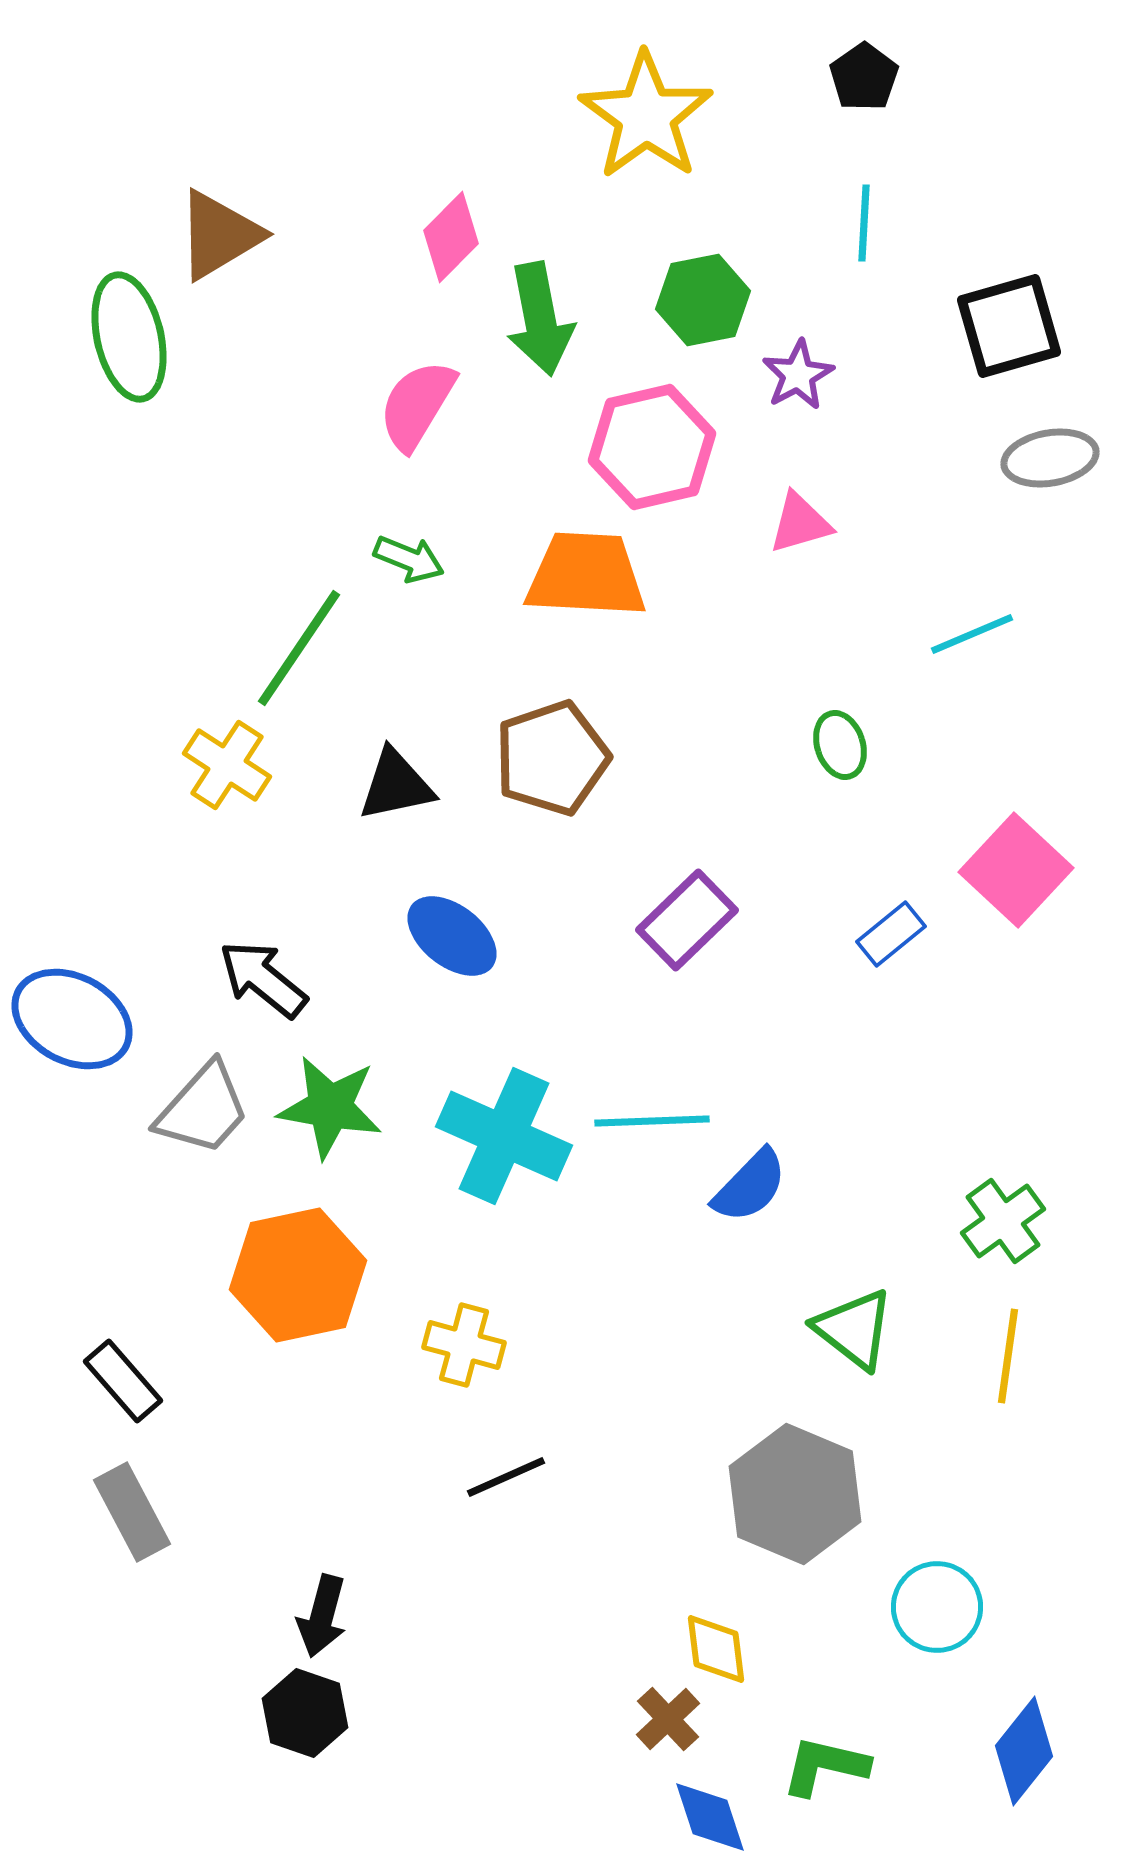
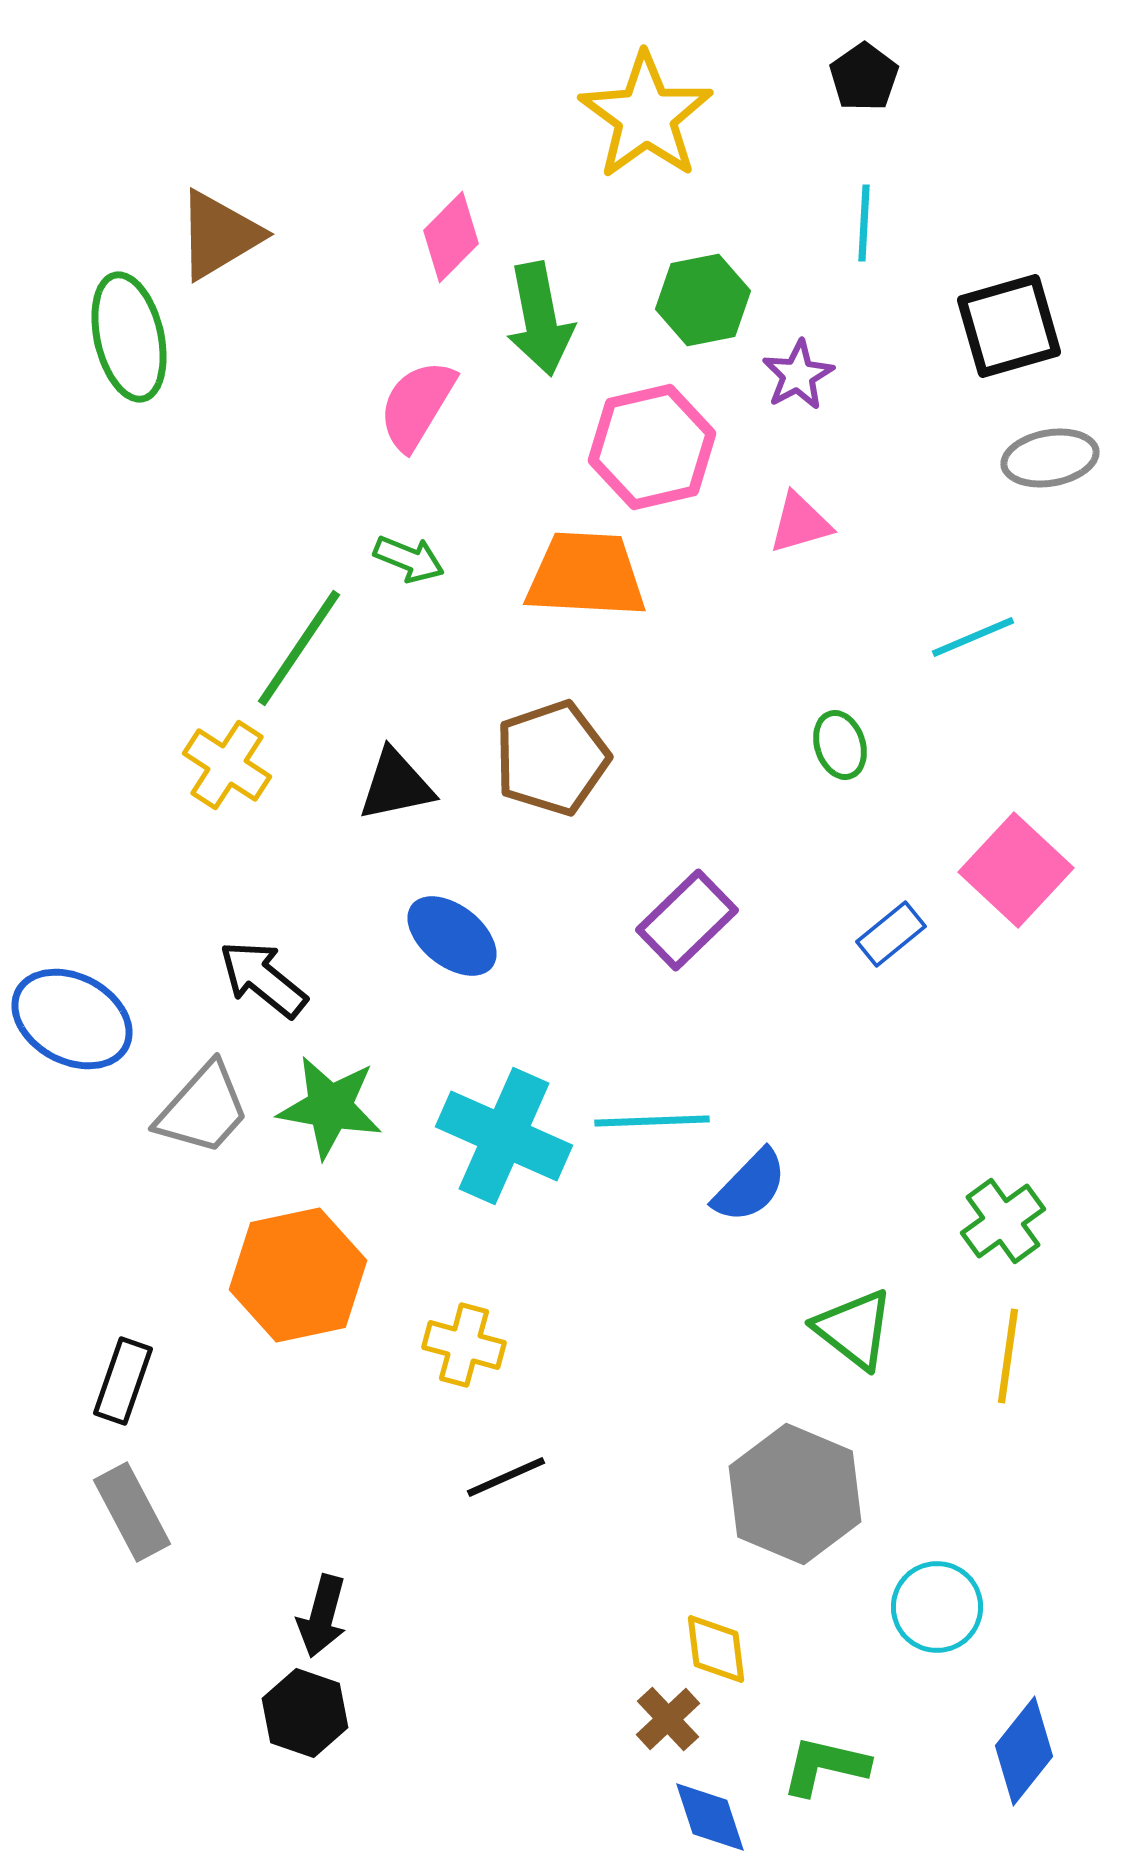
cyan line at (972, 634): moved 1 px right, 3 px down
black rectangle at (123, 1381): rotated 60 degrees clockwise
